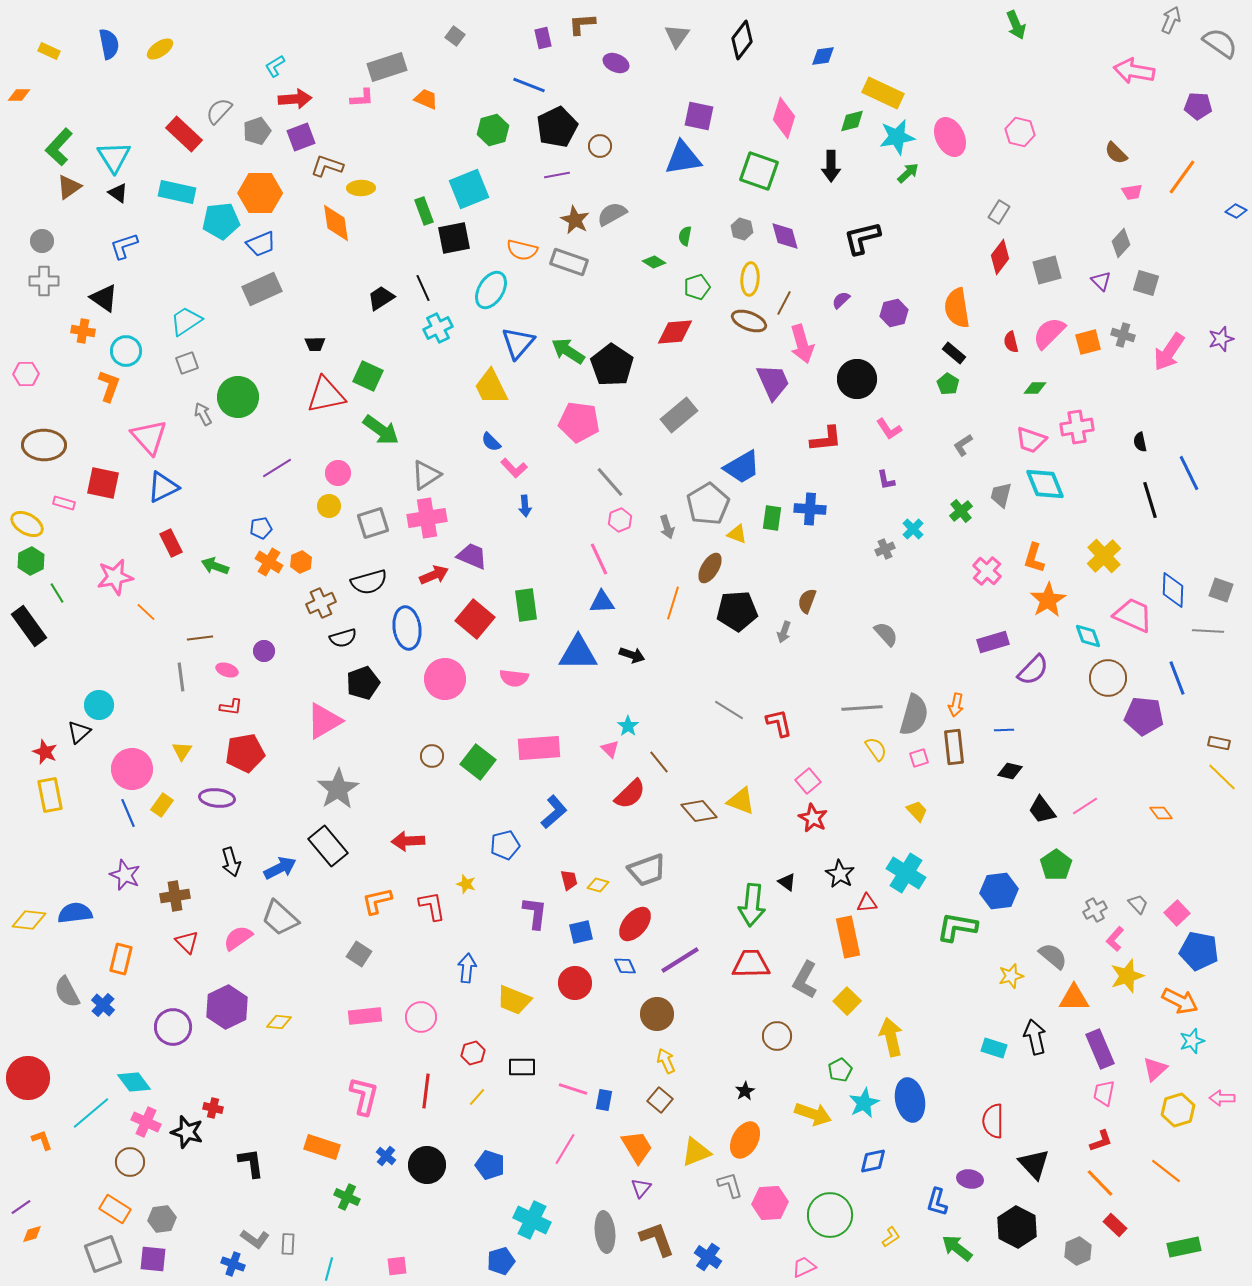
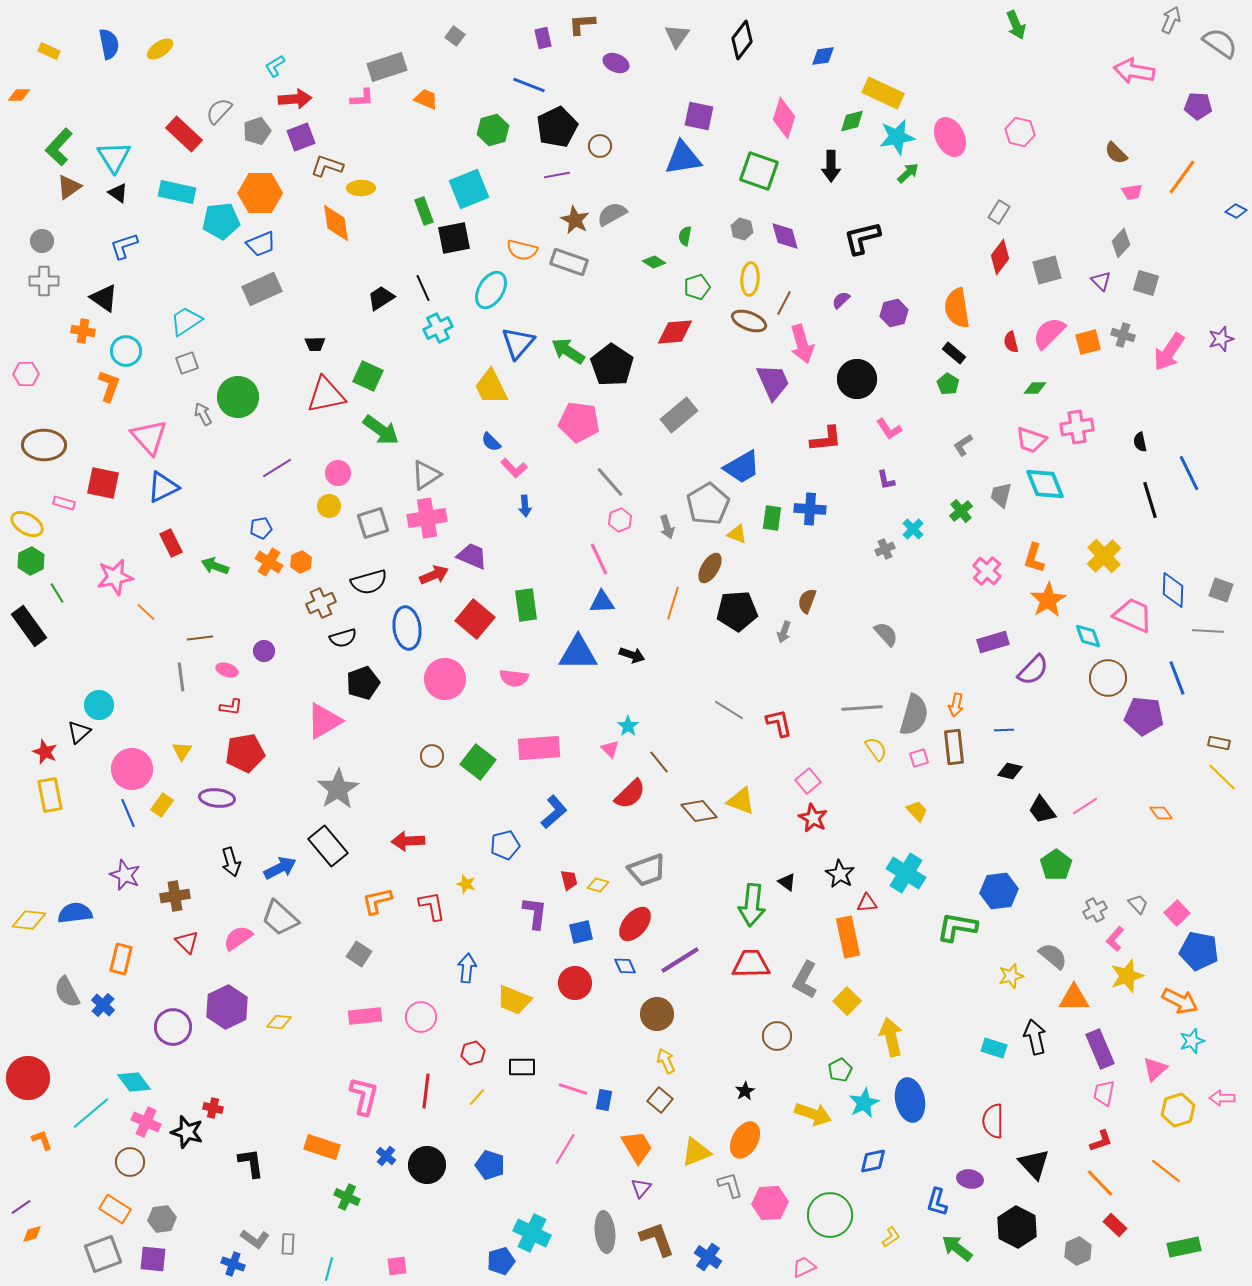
cyan cross at (532, 1220): moved 13 px down
